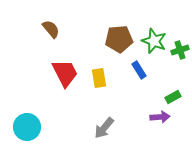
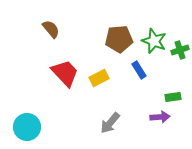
red trapezoid: rotated 16 degrees counterclockwise
yellow rectangle: rotated 72 degrees clockwise
green rectangle: rotated 21 degrees clockwise
gray arrow: moved 6 px right, 5 px up
